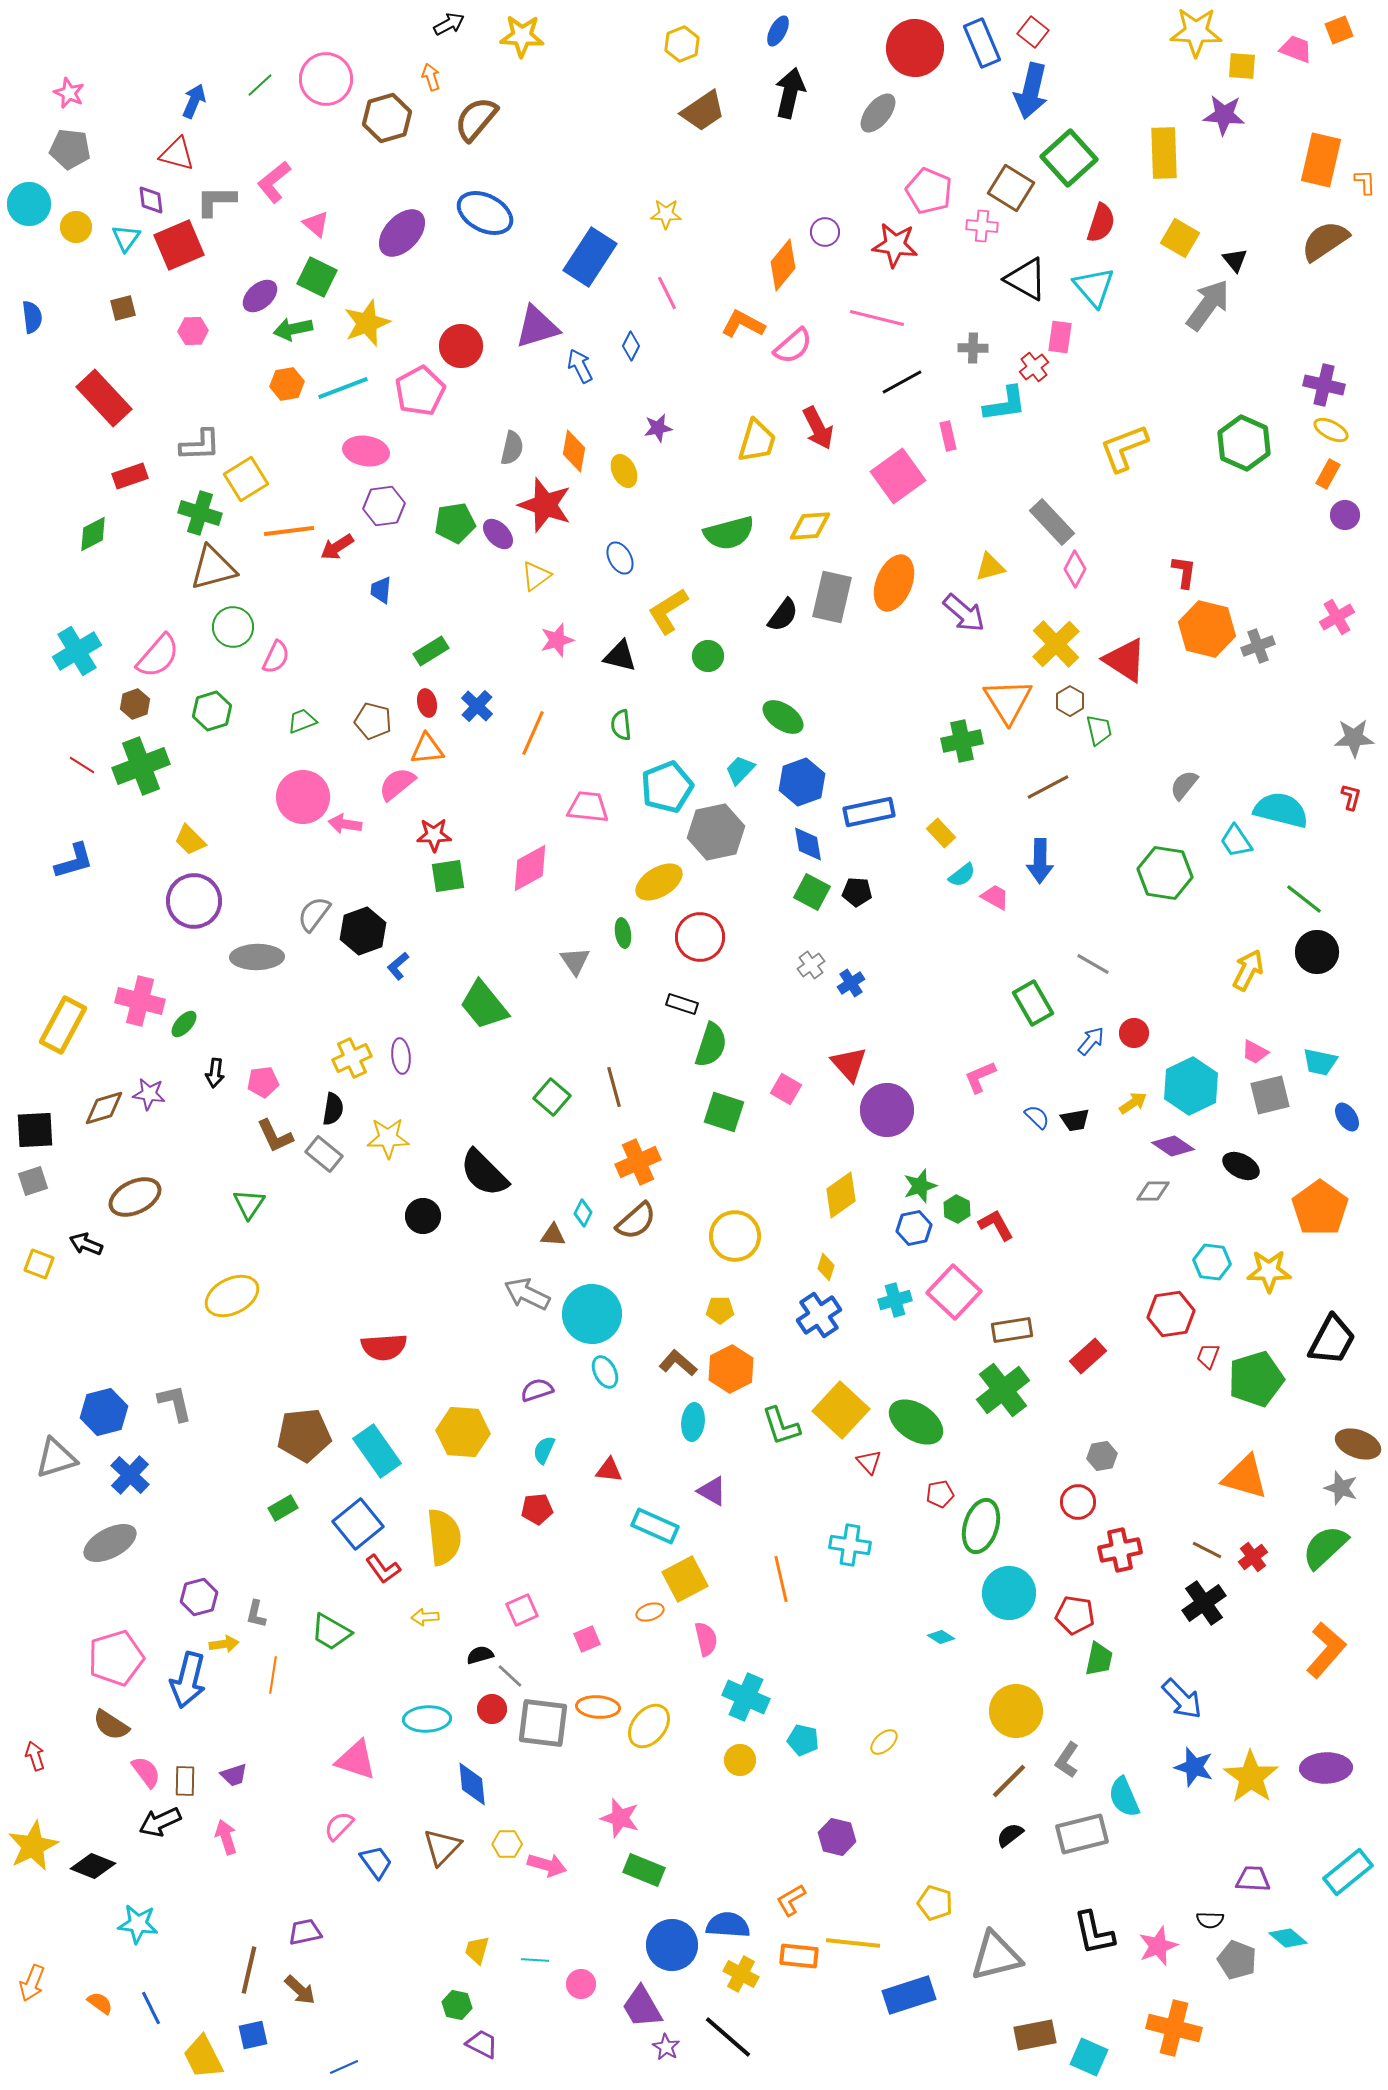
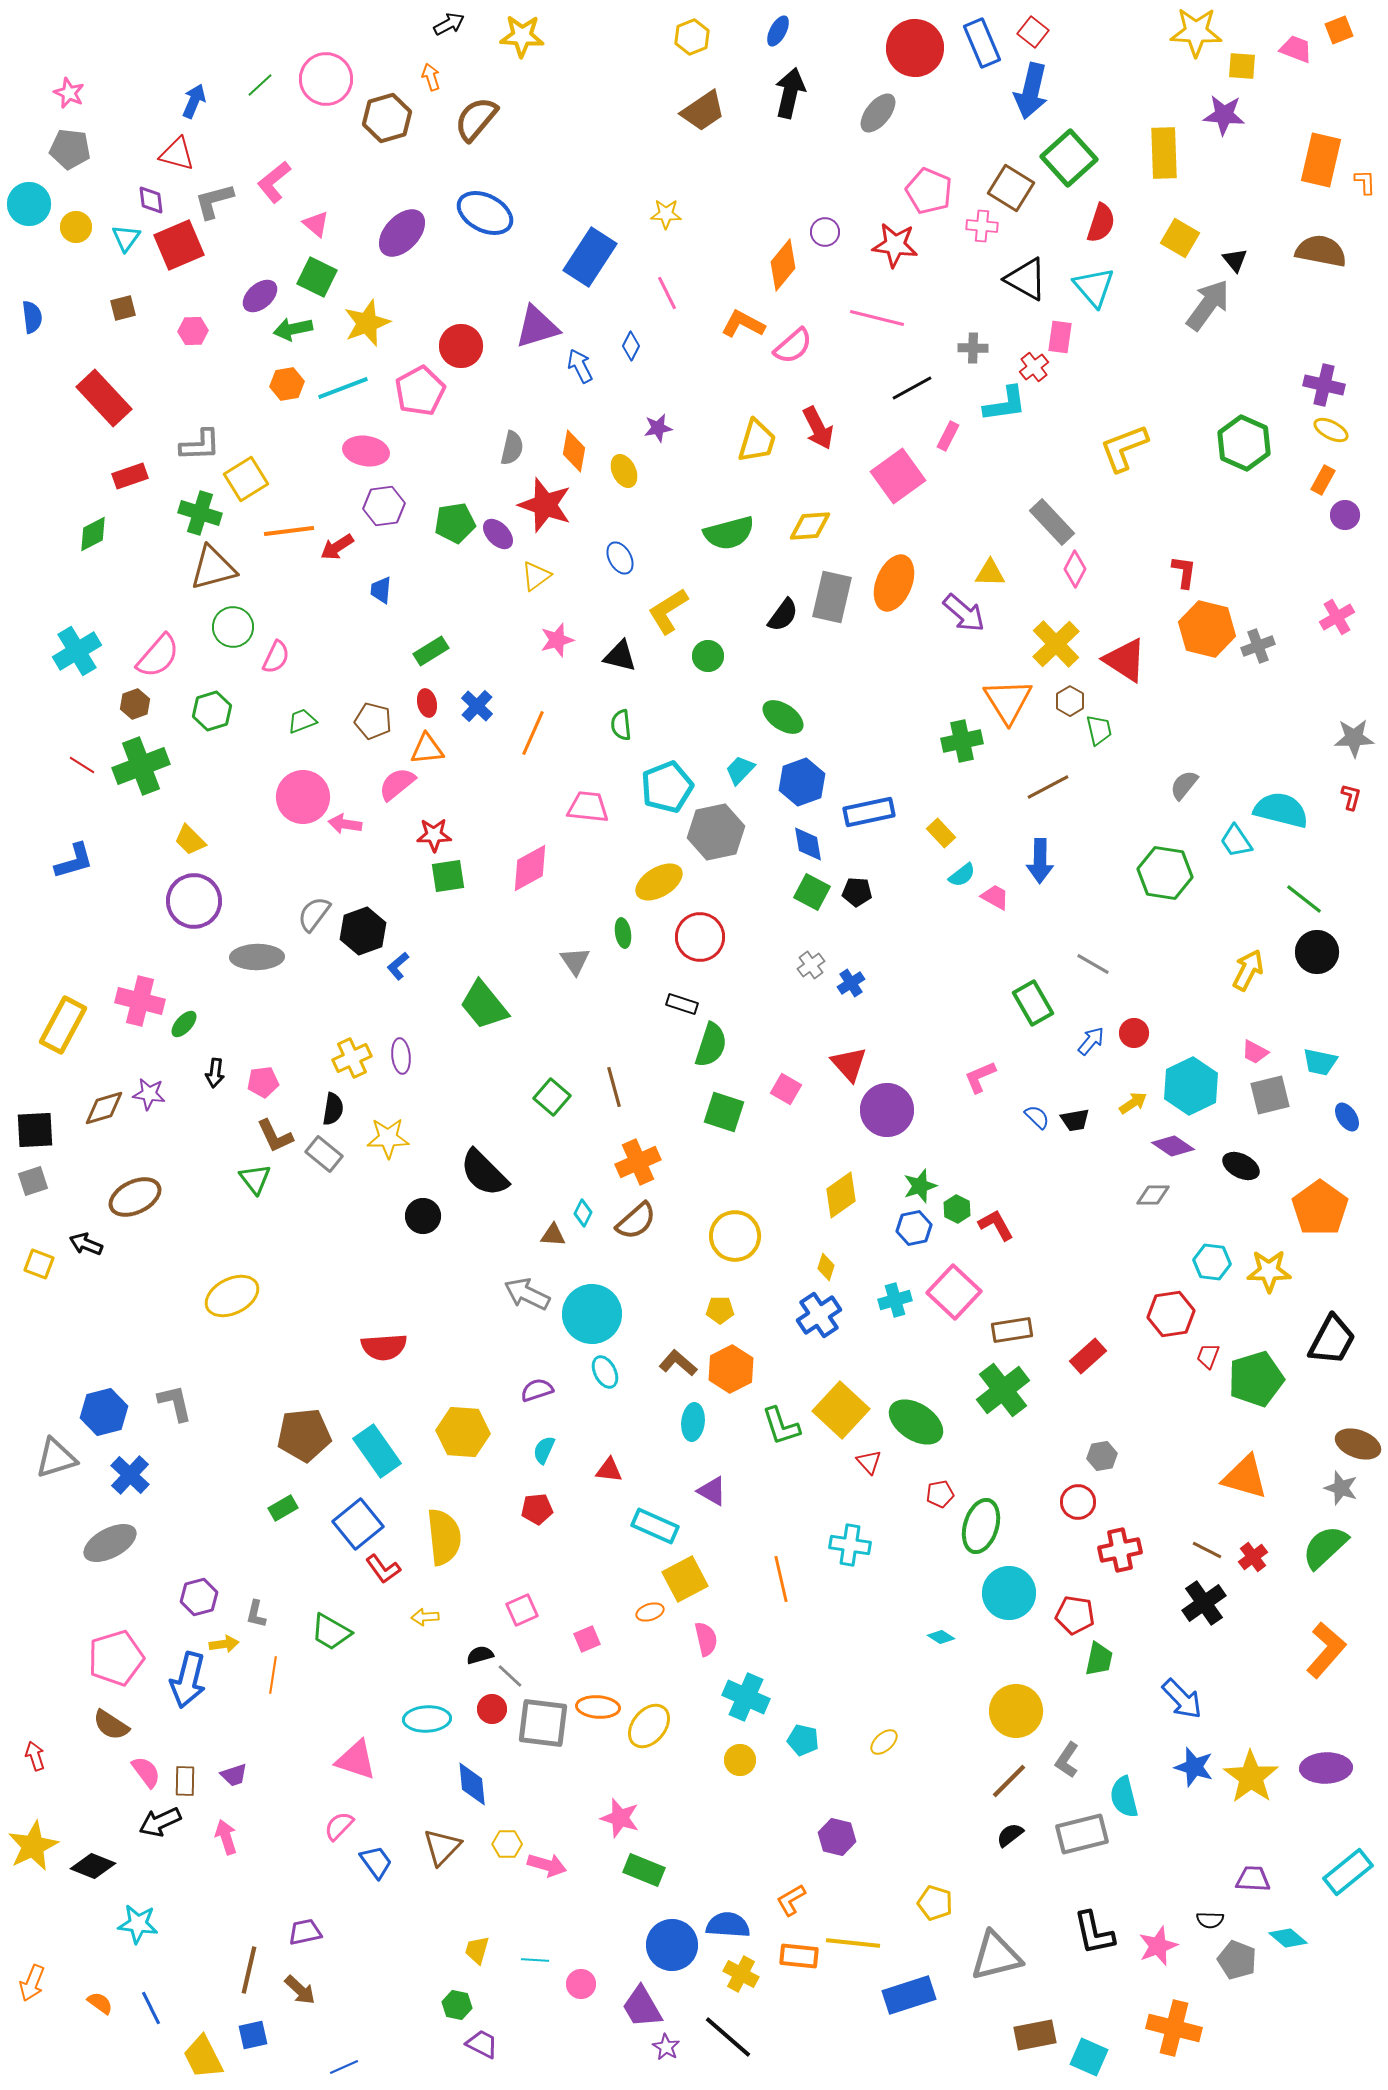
yellow hexagon at (682, 44): moved 10 px right, 7 px up
gray L-shape at (216, 201): moved 2 px left; rotated 15 degrees counterclockwise
brown semicircle at (1325, 241): moved 4 px left, 10 px down; rotated 45 degrees clockwise
black line at (902, 382): moved 10 px right, 6 px down
pink rectangle at (948, 436): rotated 40 degrees clockwise
orange rectangle at (1328, 474): moved 5 px left, 6 px down
yellow triangle at (990, 567): moved 6 px down; rotated 16 degrees clockwise
gray diamond at (1153, 1191): moved 4 px down
green triangle at (249, 1204): moved 6 px right, 25 px up; rotated 12 degrees counterclockwise
cyan semicircle at (1124, 1797): rotated 9 degrees clockwise
